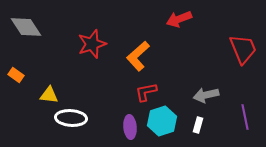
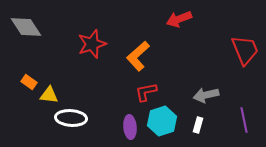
red trapezoid: moved 2 px right, 1 px down
orange rectangle: moved 13 px right, 7 px down
purple line: moved 1 px left, 3 px down
